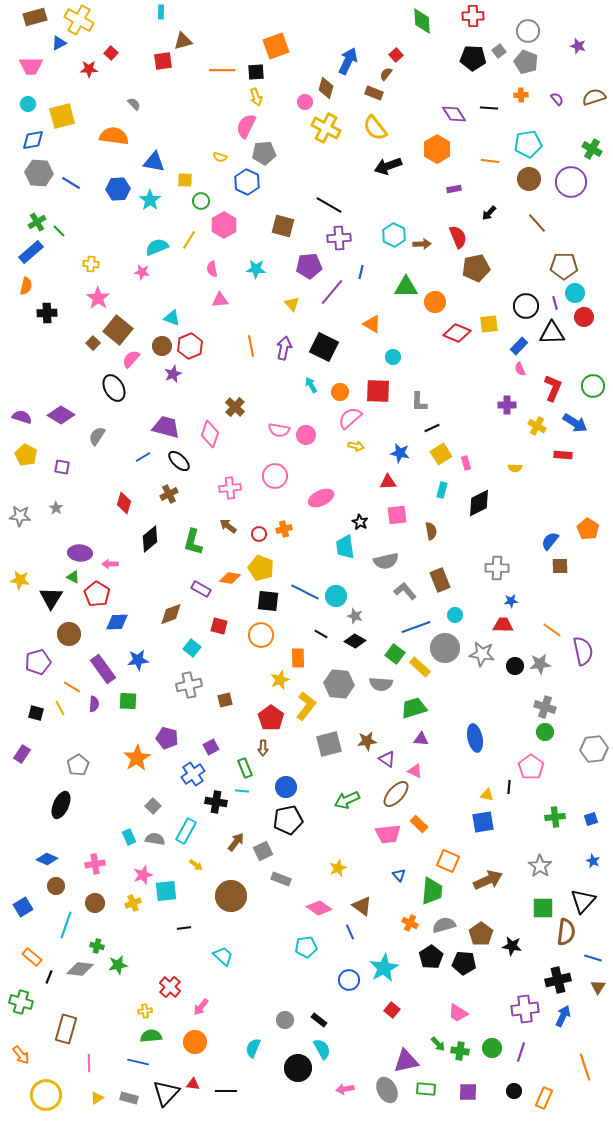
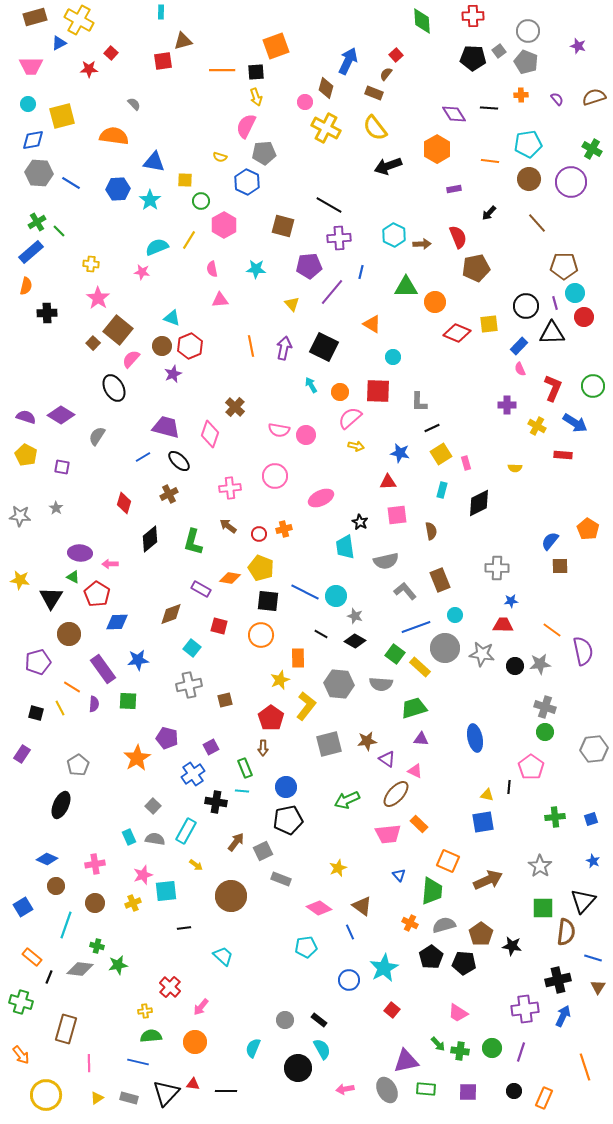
purple semicircle at (22, 417): moved 4 px right
